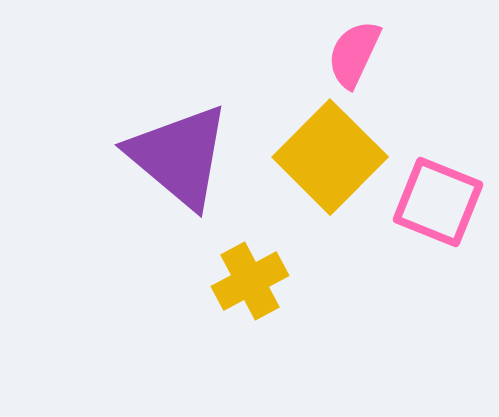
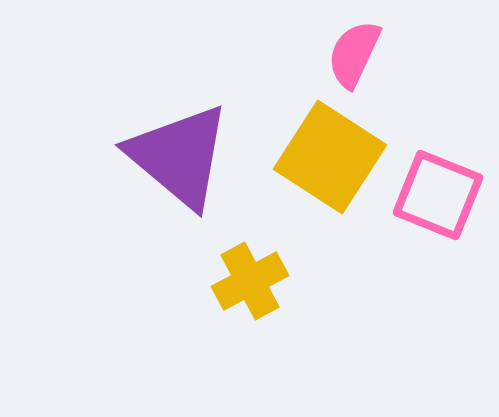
yellow square: rotated 12 degrees counterclockwise
pink square: moved 7 px up
